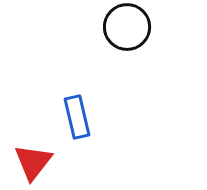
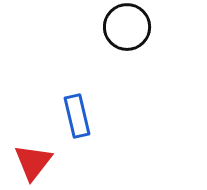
blue rectangle: moved 1 px up
